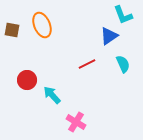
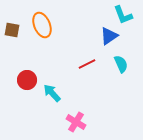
cyan semicircle: moved 2 px left
cyan arrow: moved 2 px up
